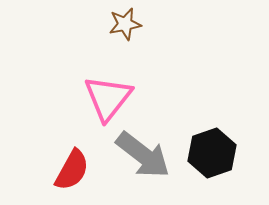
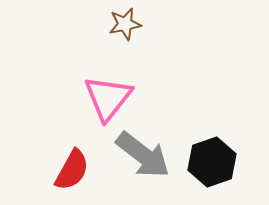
black hexagon: moved 9 px down
